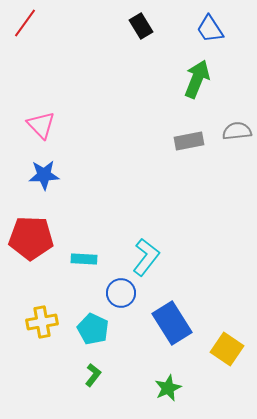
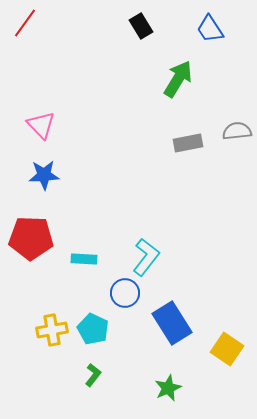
green arrow: moved 19 px left; rotated 9 degrees clockwise
gray rectangle: moved 1 px left, 2 px down
blue circle: moved 4 px right
yellow cross: moved 10 px right, 8 px down
